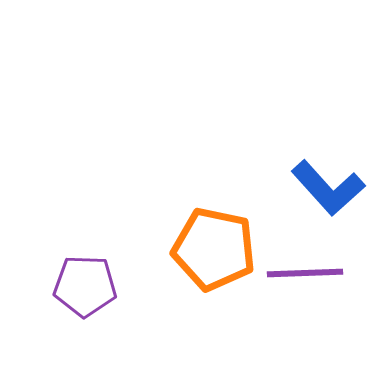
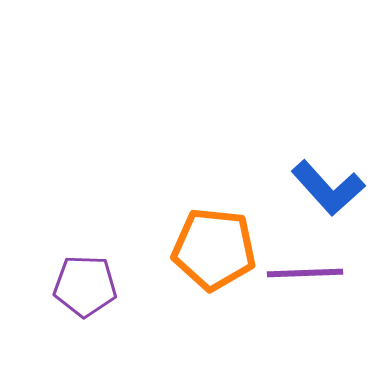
orange pentagon: rotated 6 degrees counterclockwise
